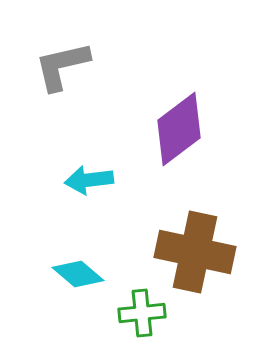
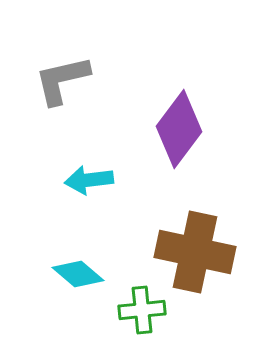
gray L-shape: moved 14 px down
purple diamond: rotated 16 degrees counterclockwise
green cross: moved 3 px up
